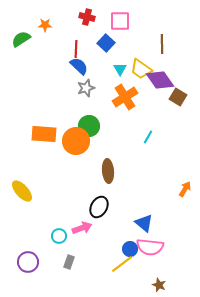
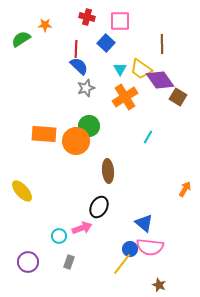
yellow line: rotated 15 degrees counterclockwise
